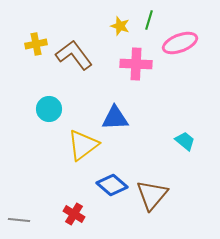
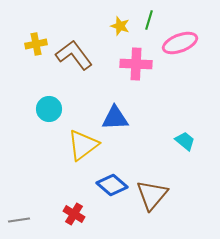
gray line: rotated 15 degrees counterclockwise
